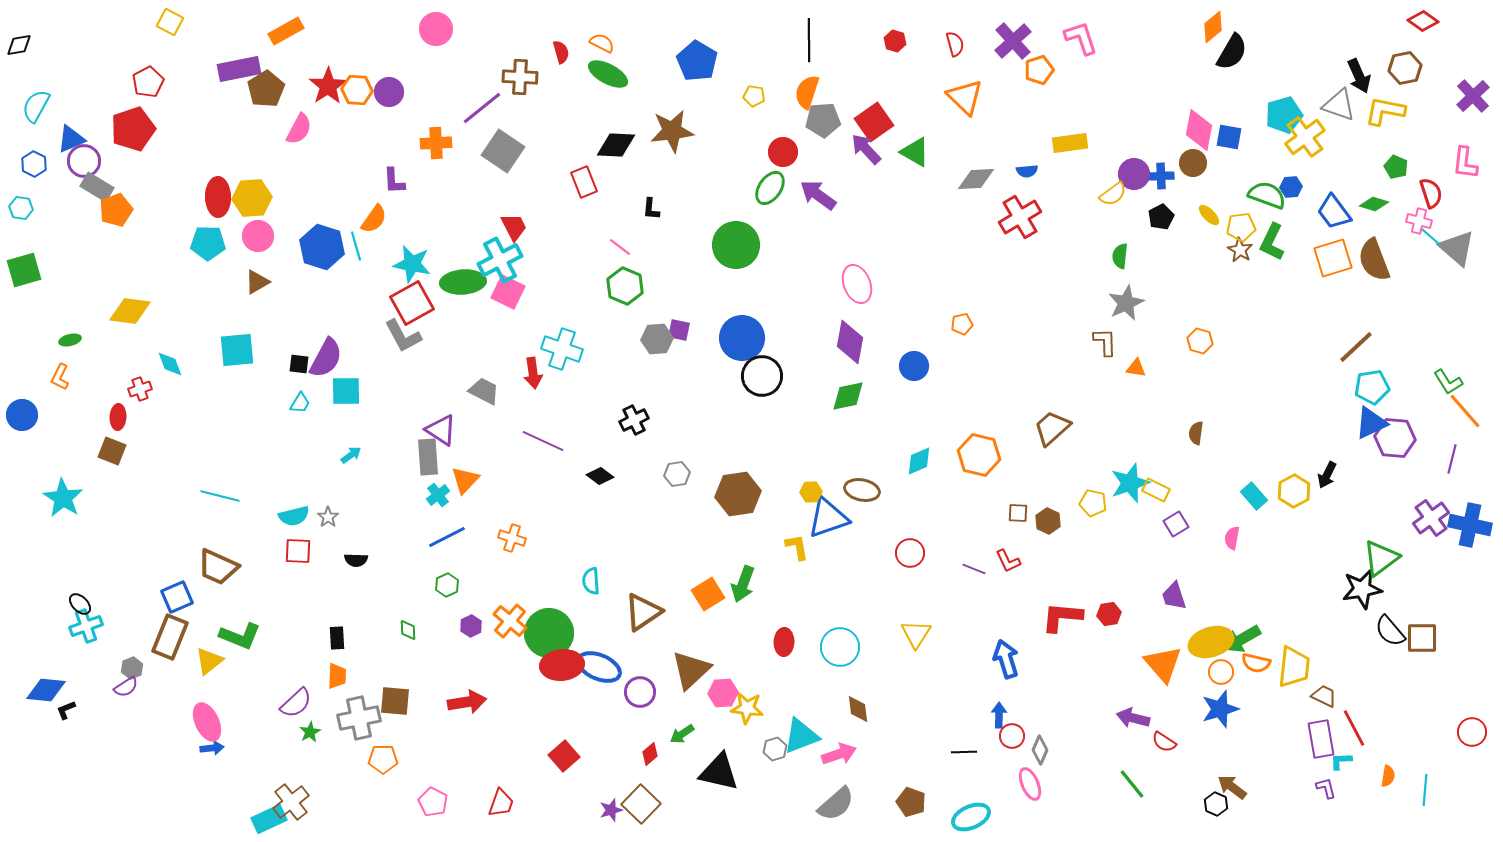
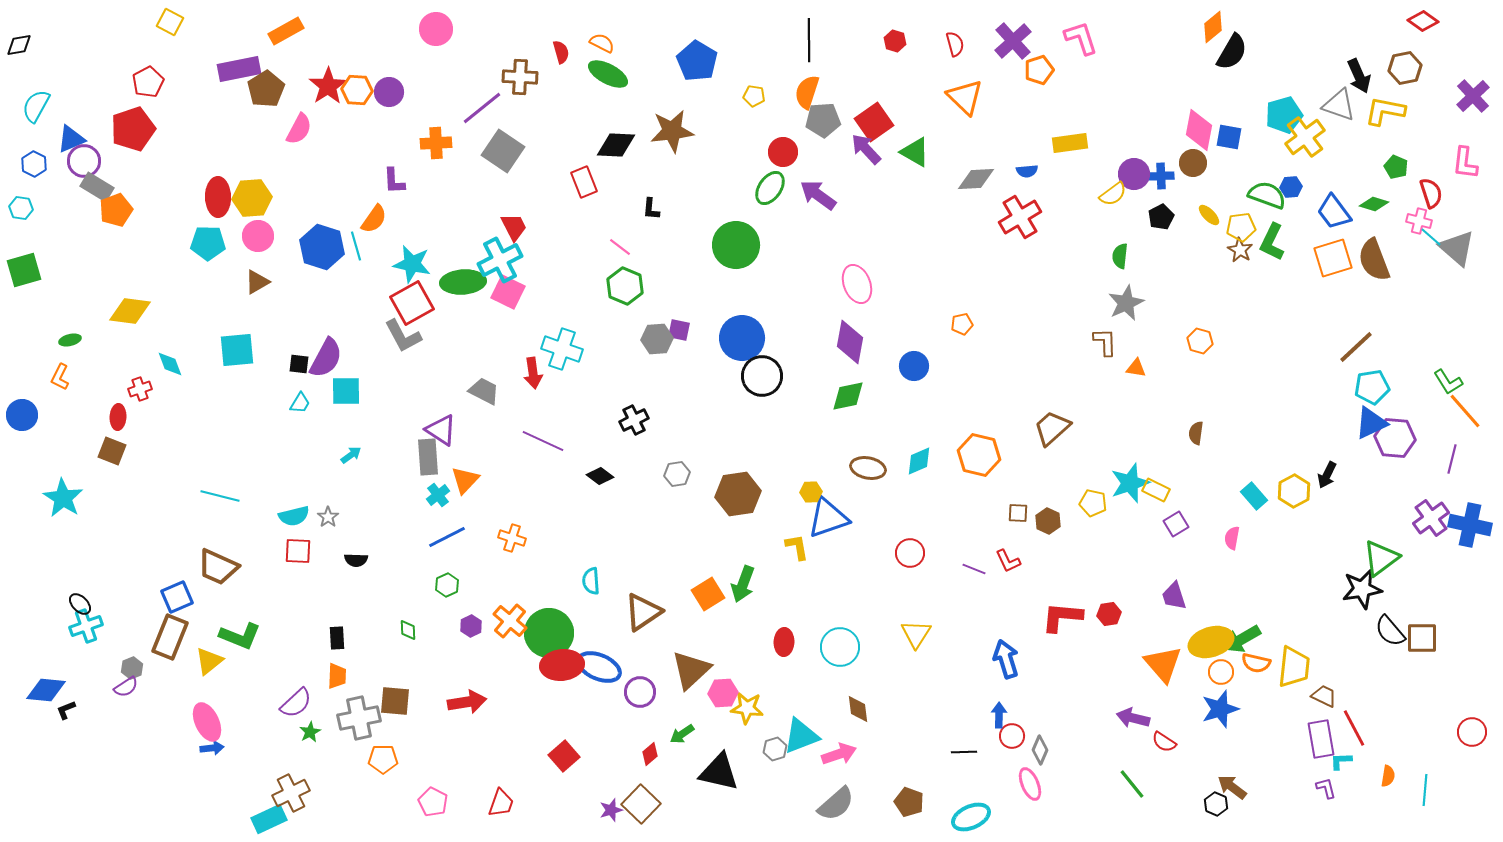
brown ellipse at (862, 490): moved 6 px right, 22 px up
brown cross at (291, 802): moved 9 px up; rotated 12 degrees clockwise
brown pentagon at (911, 802): moved 2 px left
